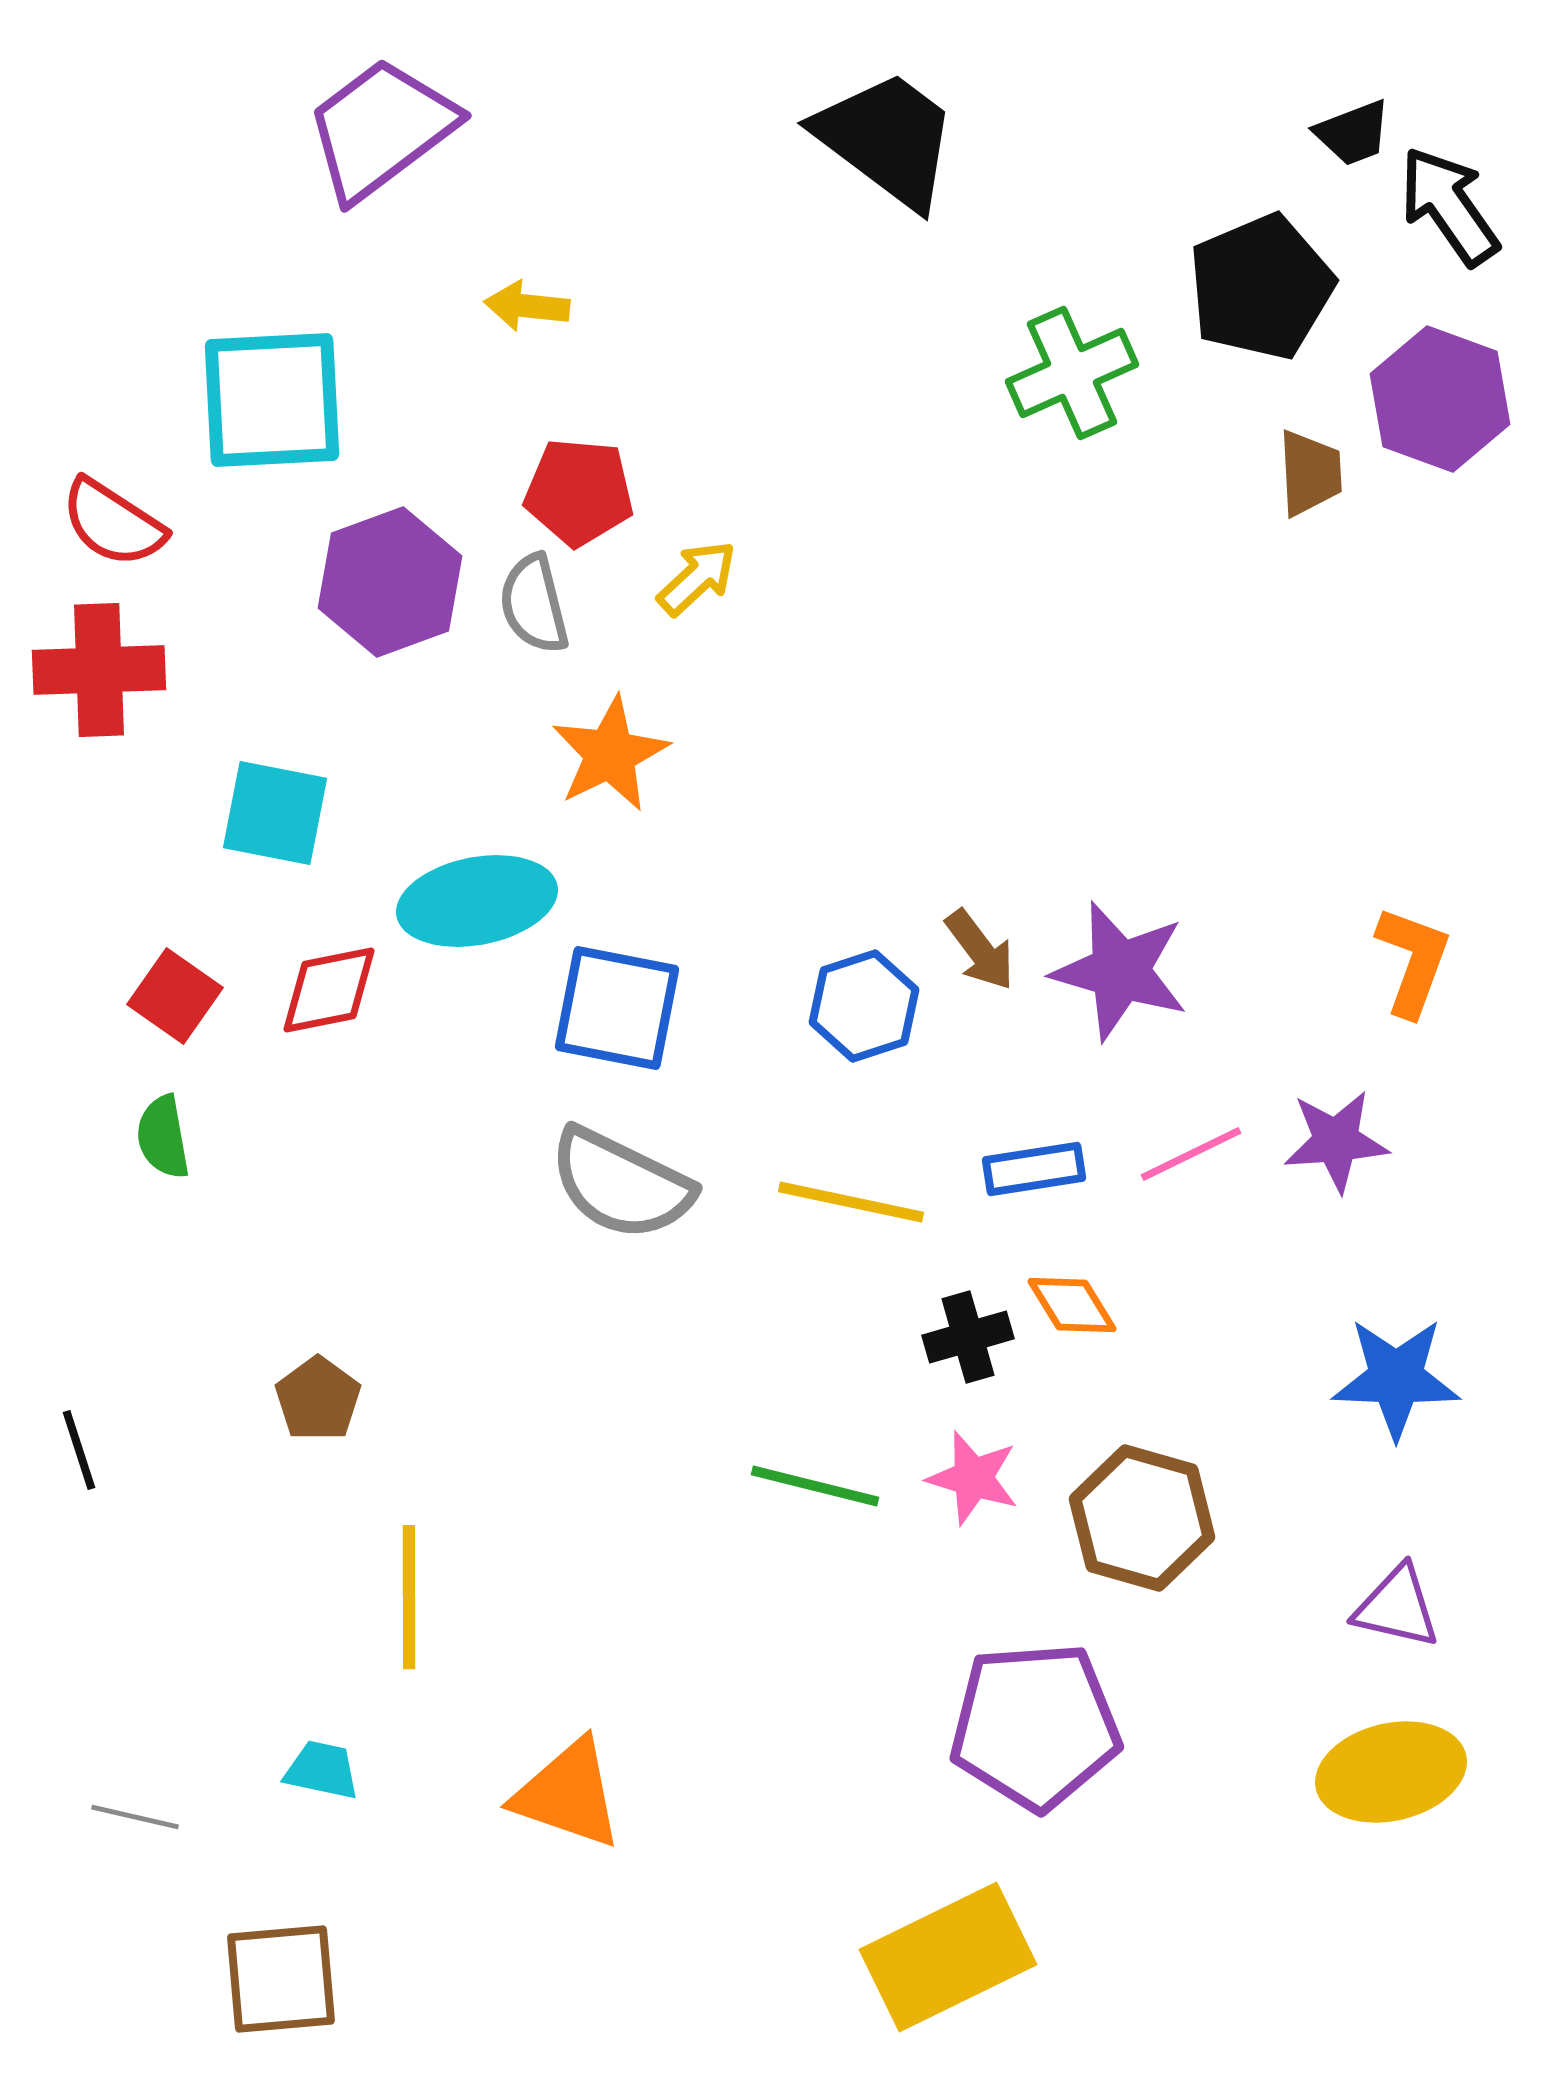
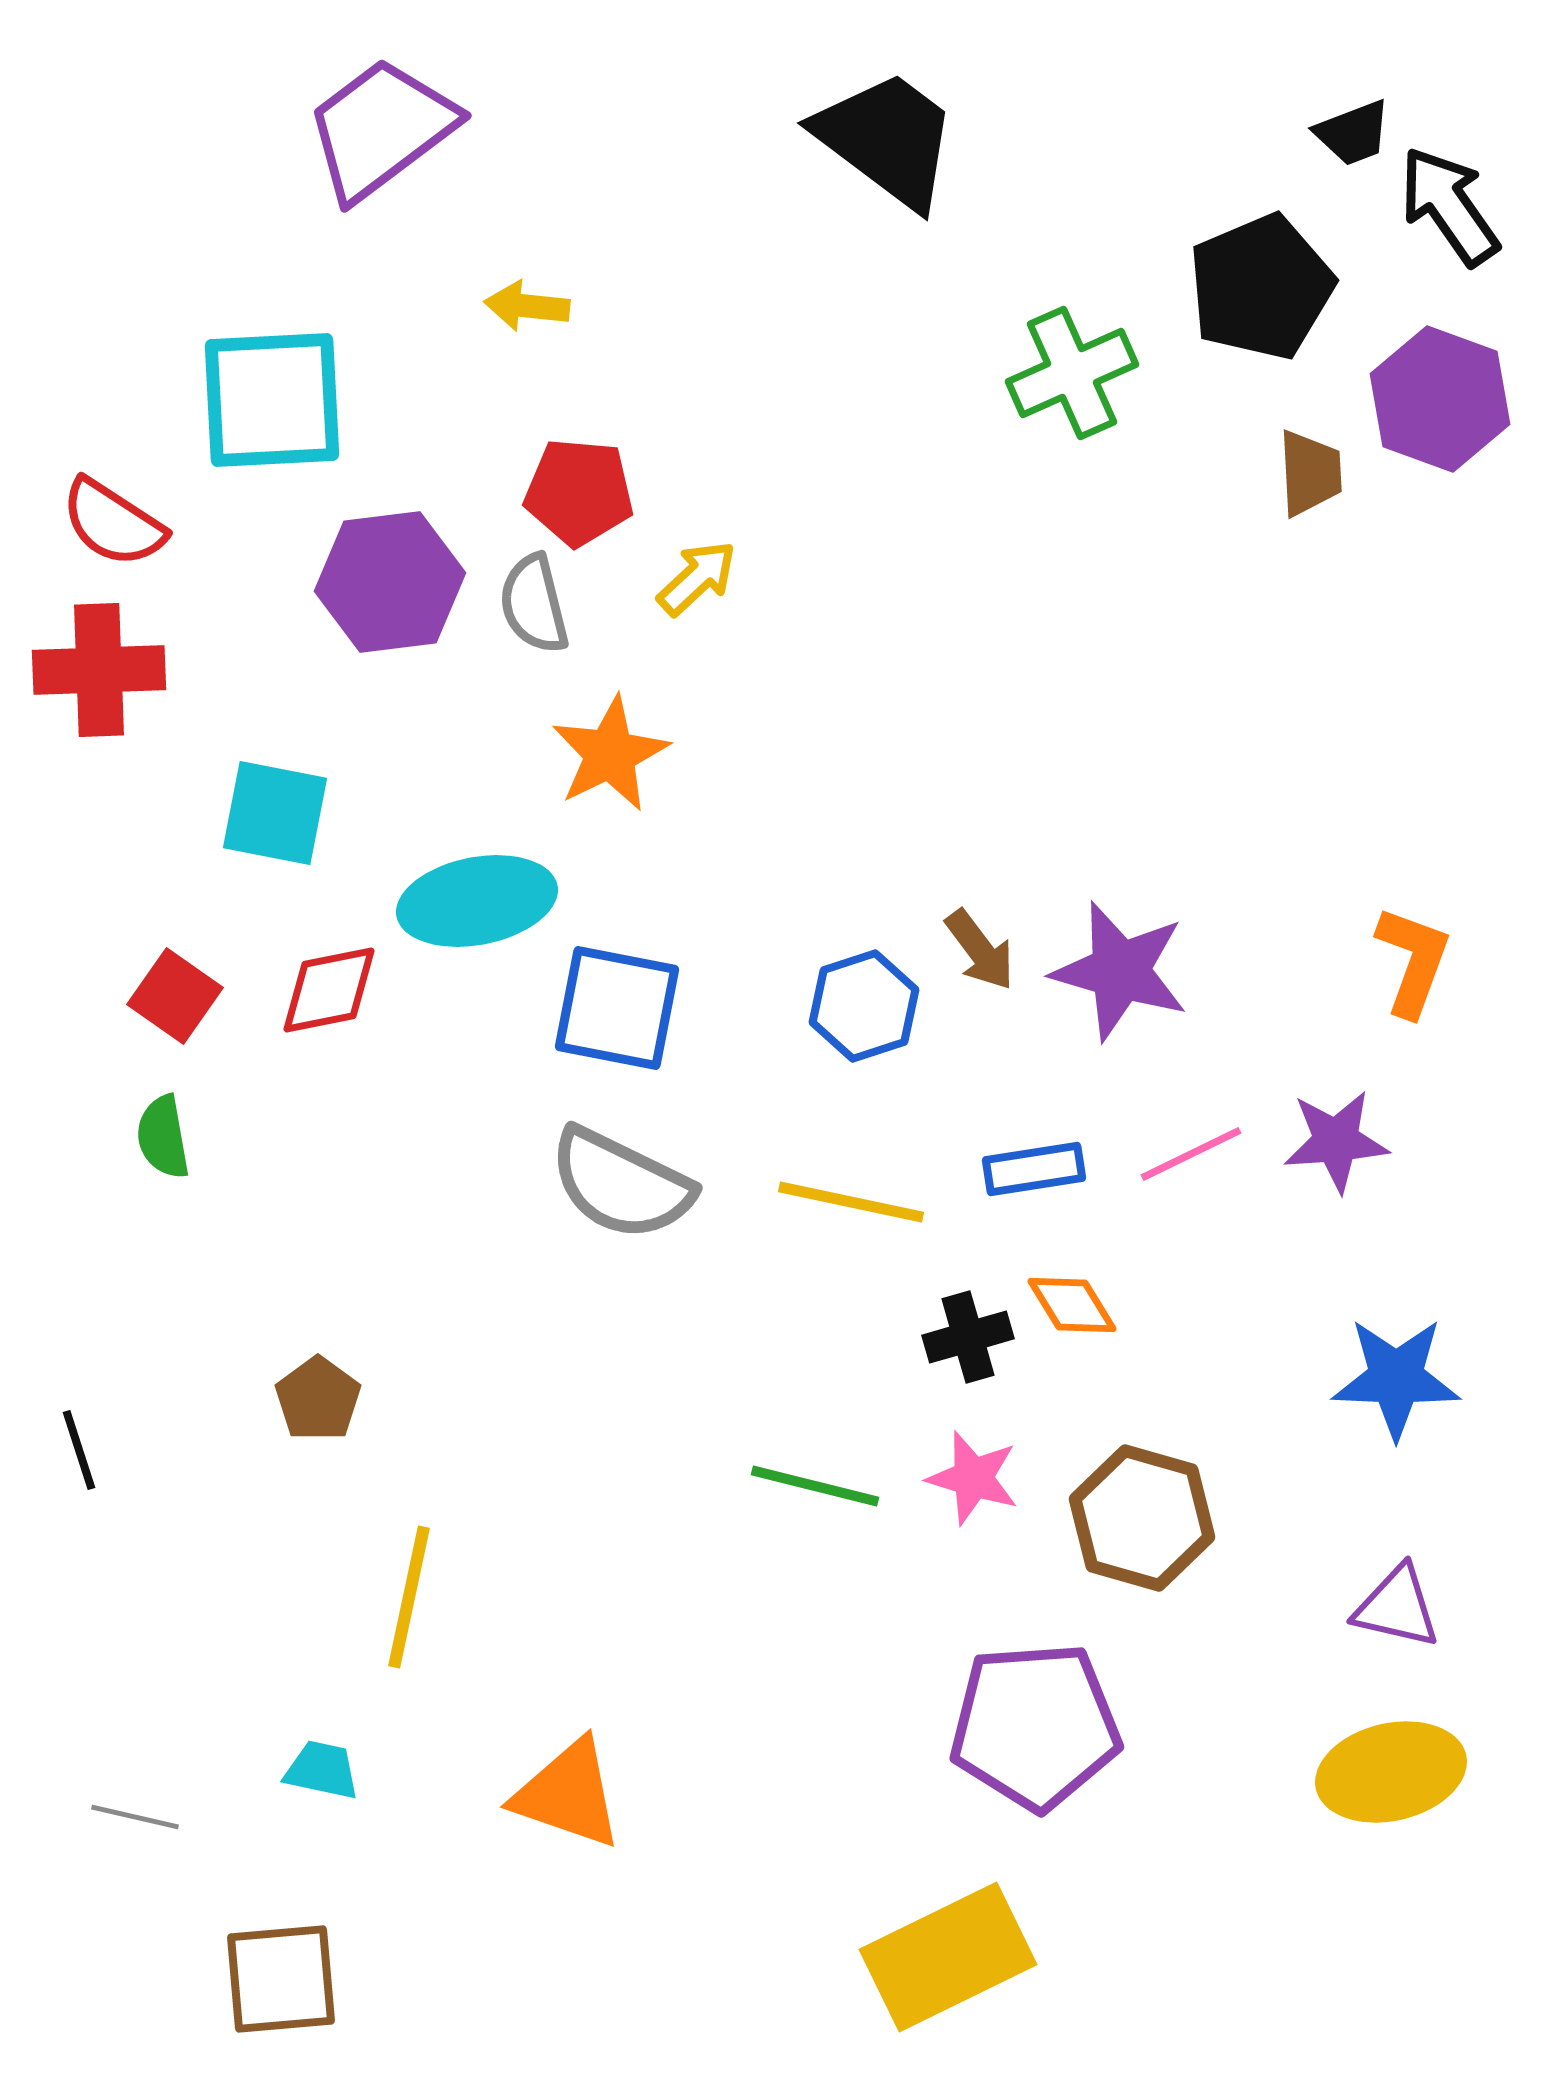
purple hexagon at (390, 582): rotated 13 degrees clockwise
yellow line at (409, 1597): rotated 12 degrees clockwise
